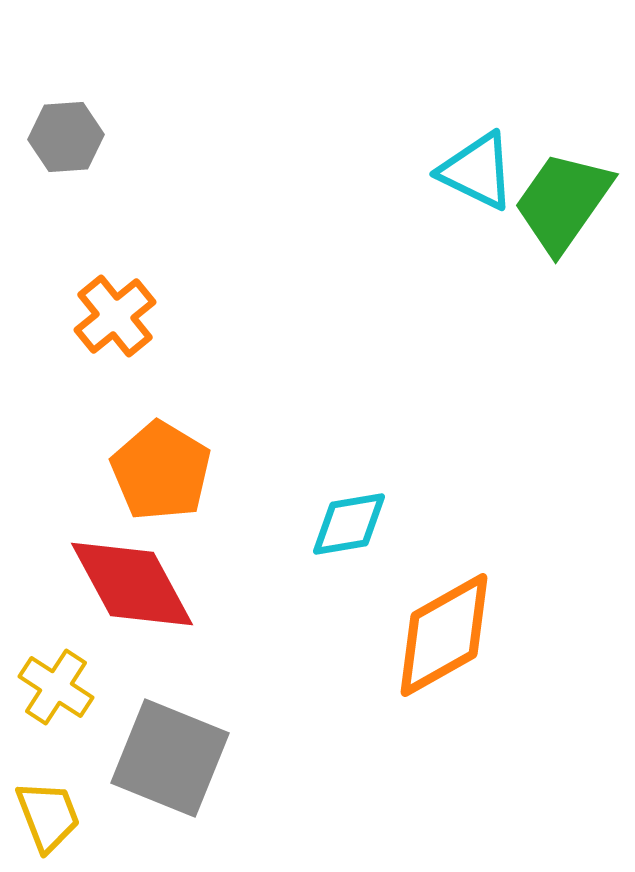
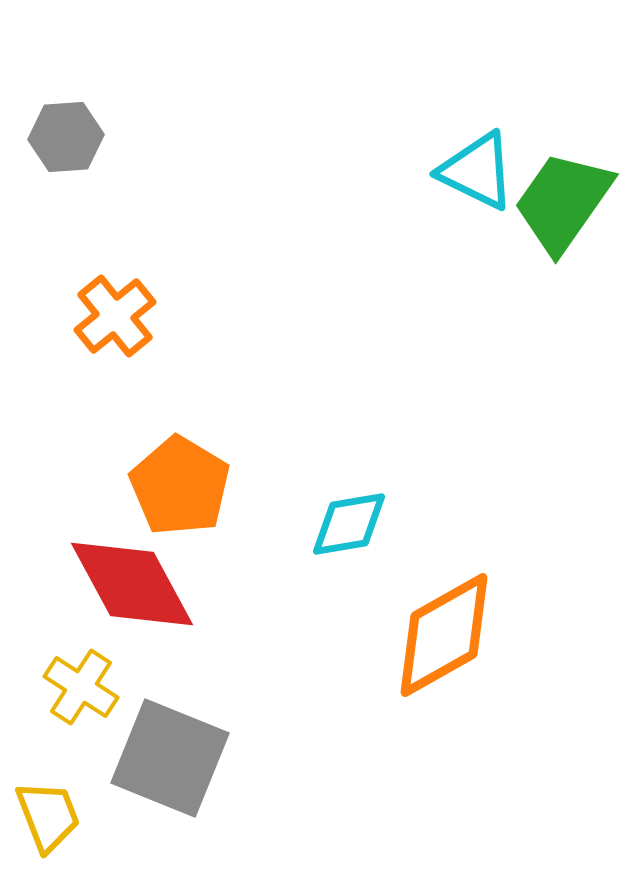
orange pentagon: moved 19 px right, 15 px down
yellow cross: moved 25 px right
